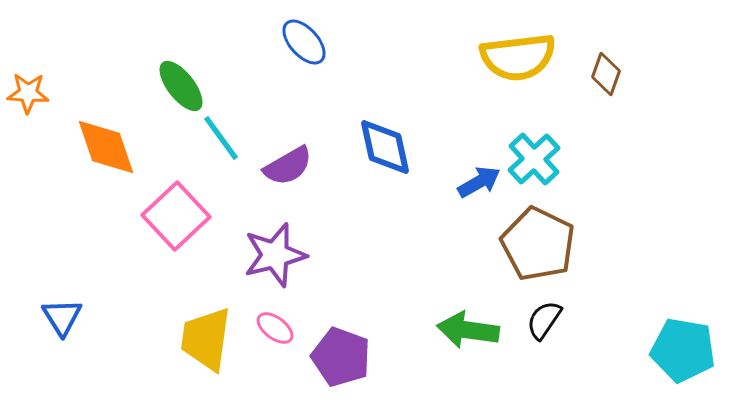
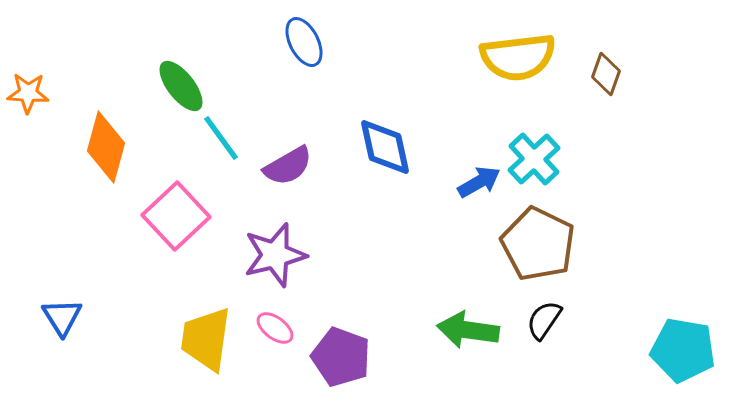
blue ellipse: rotated 15 degrees clockwise
orange diamond: rotated 34 degrees clockwise
